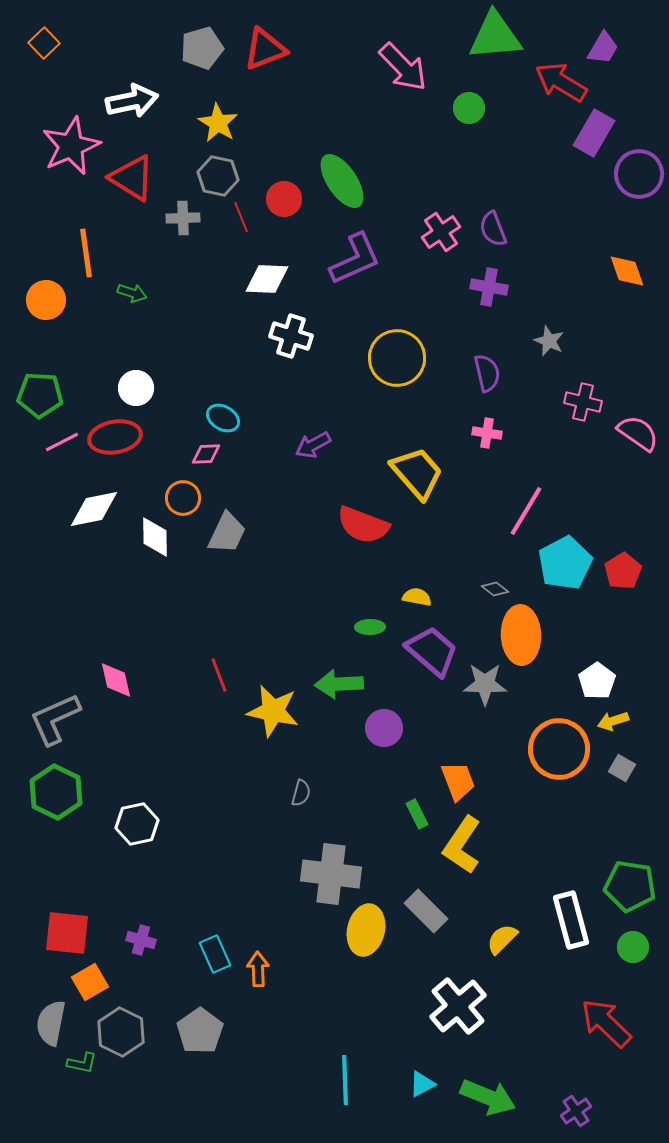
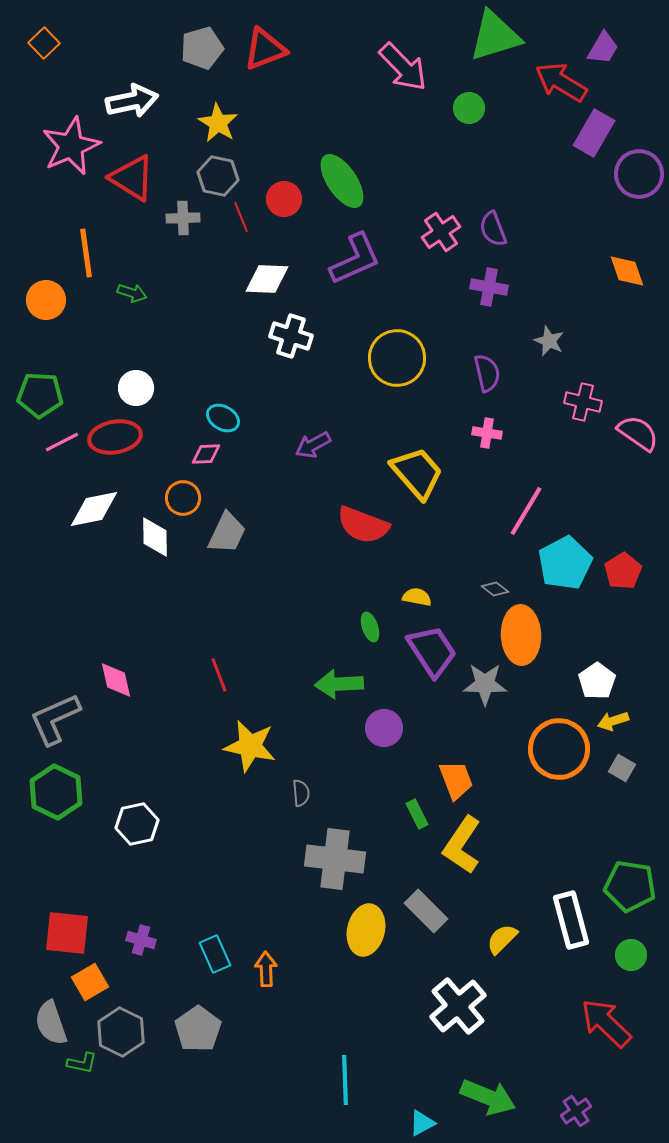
green triangle at (495, 36): rotated 12 degrees counterclockwise
green ellipse at (370, 627): rotated 72 degrees clockwise
purple trapezoid at (432, 651): rotated 16 degrees clockwise
yellow star at (273, 711): moved 23 px left, 35 px down
orange trapezoid at (458, 781): moved 2 px left, 1 px up
gray semicircle at (301, 793): rotated 20 degrees counterclockwise
gray cross at (331, 874): moved 4 px right, 15 px up
green circle at (633, 947): moved 2 px left, 8 px down
orange arrow at (258, 969): moved 8 px right
gray semicircle at (51, 1023): rotated 30 degrees counterclockwise
gray pentagon at (200, 1031): moved 2 px left, 2 px up
cyan triangle at (422, 1084): moved 39 px down
